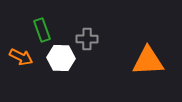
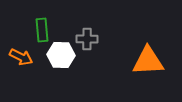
green rectangle: rotated 15 degrees clockwise
white hexagon: moved 3 px up
